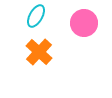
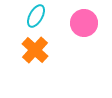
orange cross: moved 4 px left, 2 px up
